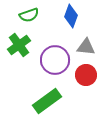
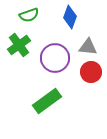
blue diamond: moved 1 px left, 1 px down
gray triangle: moved 2 px right
purple circle: moved 2 px up
red circle: moved 5 px right, 3 px up
